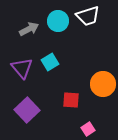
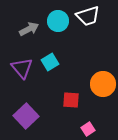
purple square: moved 1 px left, 6 px down
